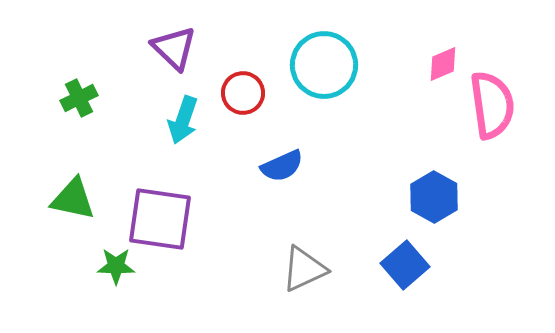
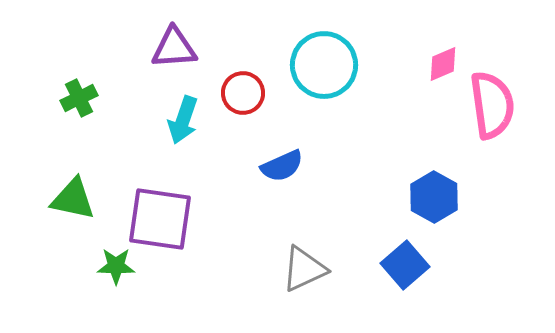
purple triangle: rotated 48 degrees counterclockwise
